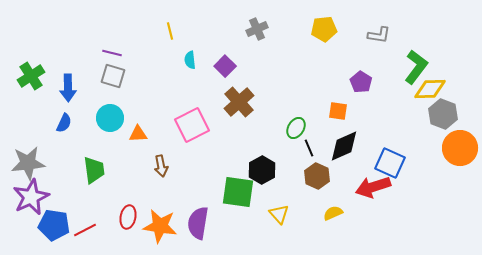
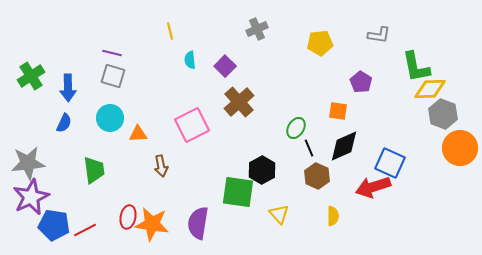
yellow pentagon: moved 4 px left, 14 px down
green L-shape: rotated 132 degrees clockwise
yellow semicircle: moved 3 px down; rotated 114 degrees clockwise
orange star: moved 8 px left, 2 px up
